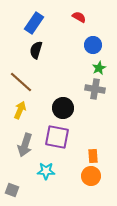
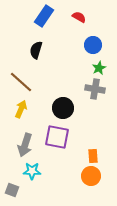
blue rectangle: moved 10 px right, 7 px up
yellow arrow: moved 1 px right, 1 px up
cyan star: moved 14 px left
